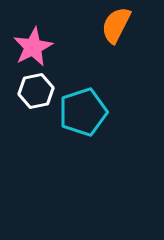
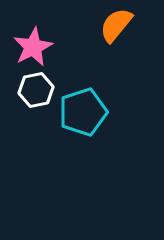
orange semicircle: rotated 12 degrees clockwise
white hexagon: moved 1 px up
